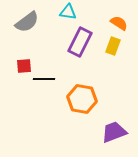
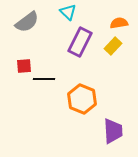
cyan triangle: rotated 36 degrees clockwise
orange semicircle: rotated 42 degrees counterclockwise
yellow rectangle: rotated 24 degrees clockwise
orange hexagon: rotated 12 degrees clockwise
purple trapezoid: moved 1 px left, 1 px up; rotated 108 degrees clockwise
